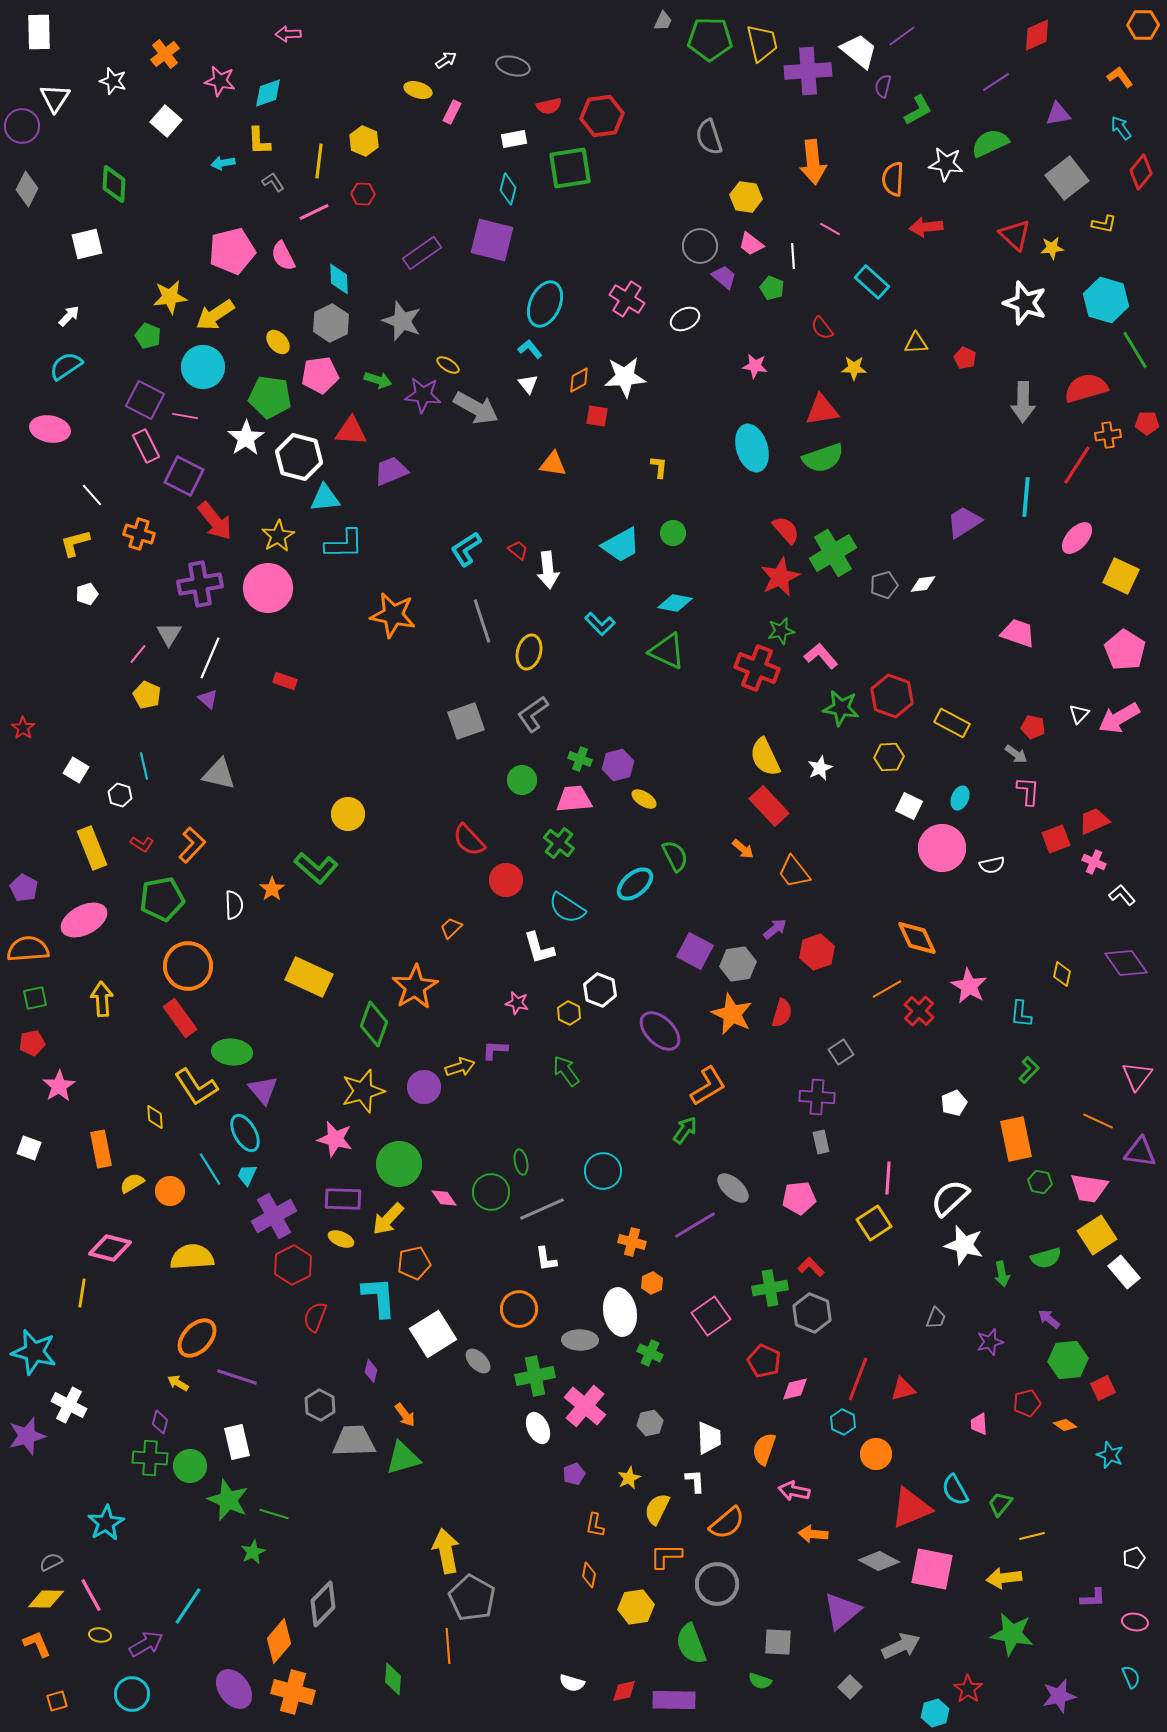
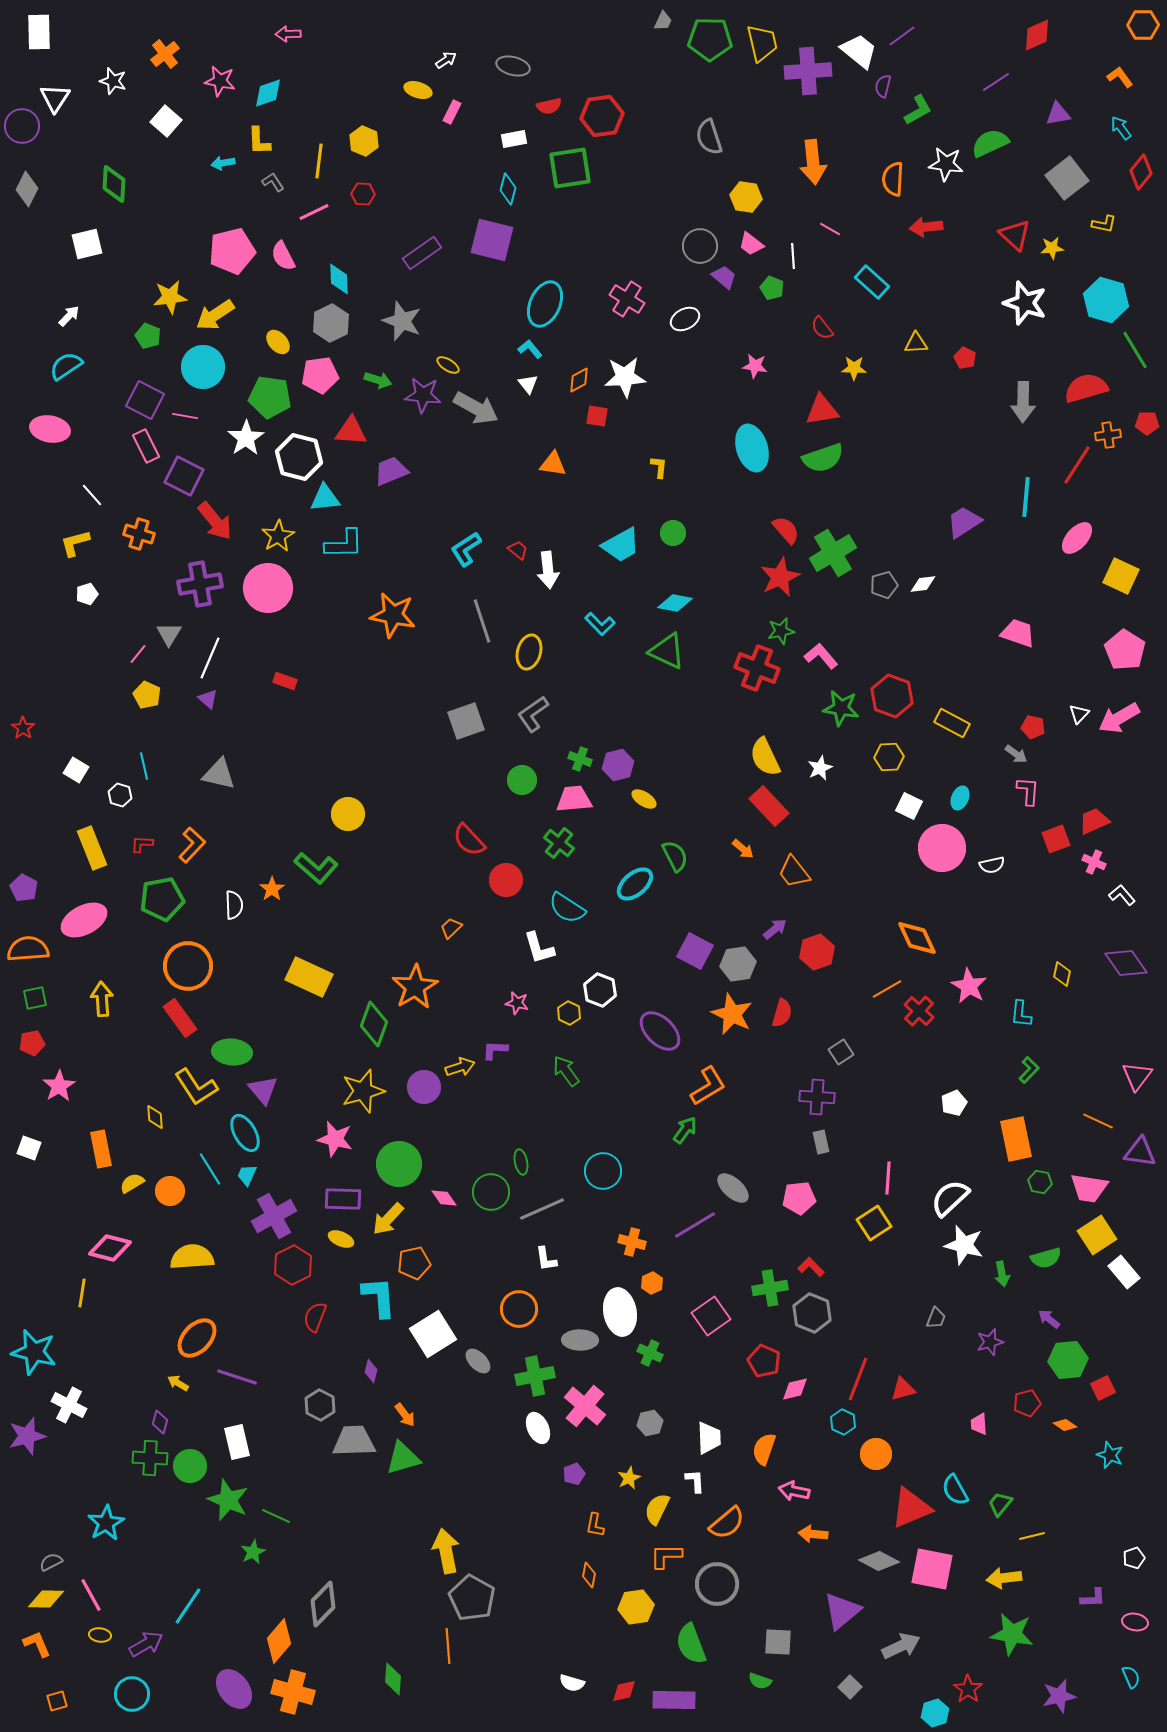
red L-shape at (142, 844): rotated 150 degrees clockwise
green line at (274, 1514): moved 2 px right, 2 px down; rotated 8 degrees clockwise
